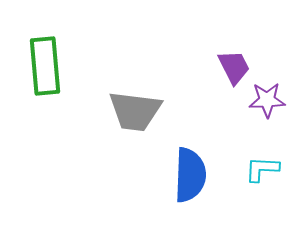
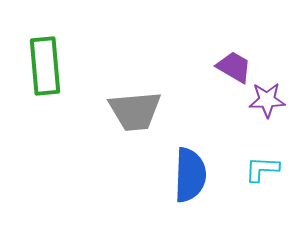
purple trapezoid: rotated 33 degrees counterclockwise
gray trapezoid: rotated 12 degrees counterclockwise
